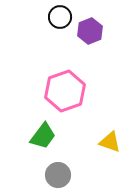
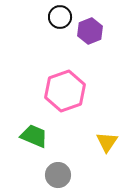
green trapezoid: moved 9 px left; rotated 104 degrees counterclockwise
yellow triangle: moved 3 px left; rotated 45 degrees clockwise
